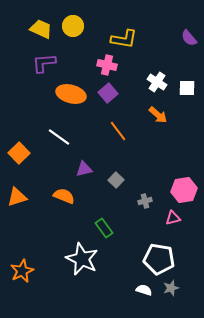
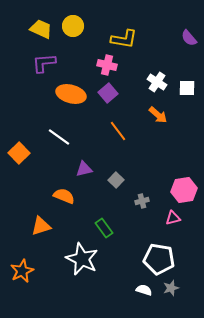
orange triangle: moved 24 px right, 29 px down
gray cross: moved 3 px left
